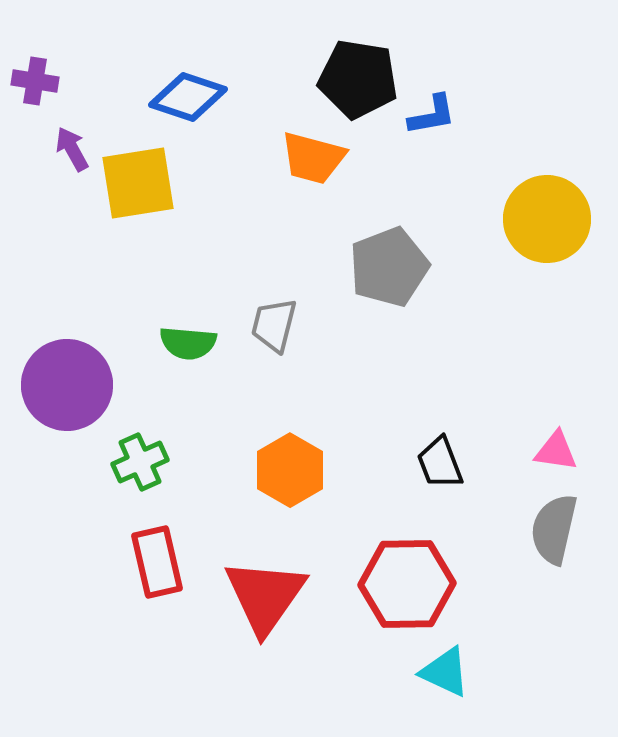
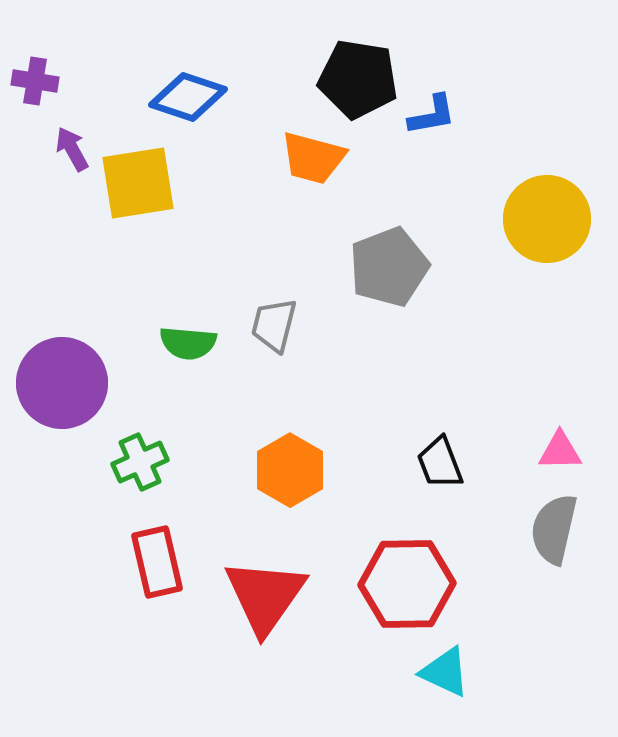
purple circle: moved 5 px left, 2 px up
pink triangle: moved 4 px right; rotated 9 degrees counterclockwise
